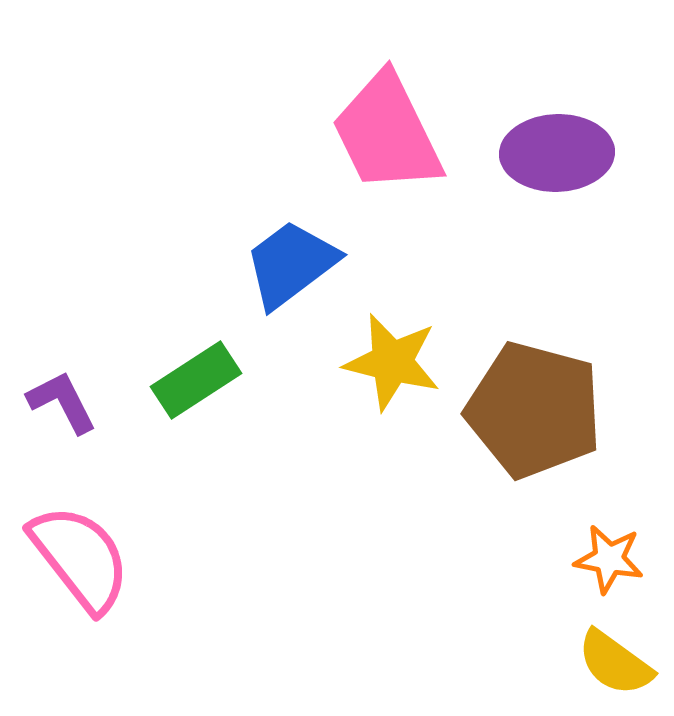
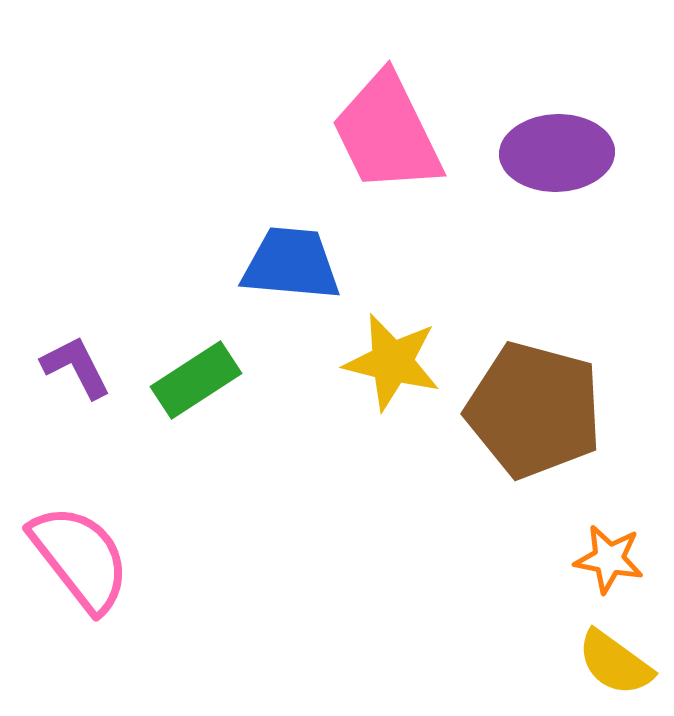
blue trapezoid: rotated 42 degrees clockwise
purple L-shape: moved 14 px right, 35 px up
